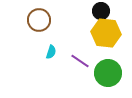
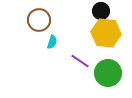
cyan semicircle: moved 1 px right, 10 px up
